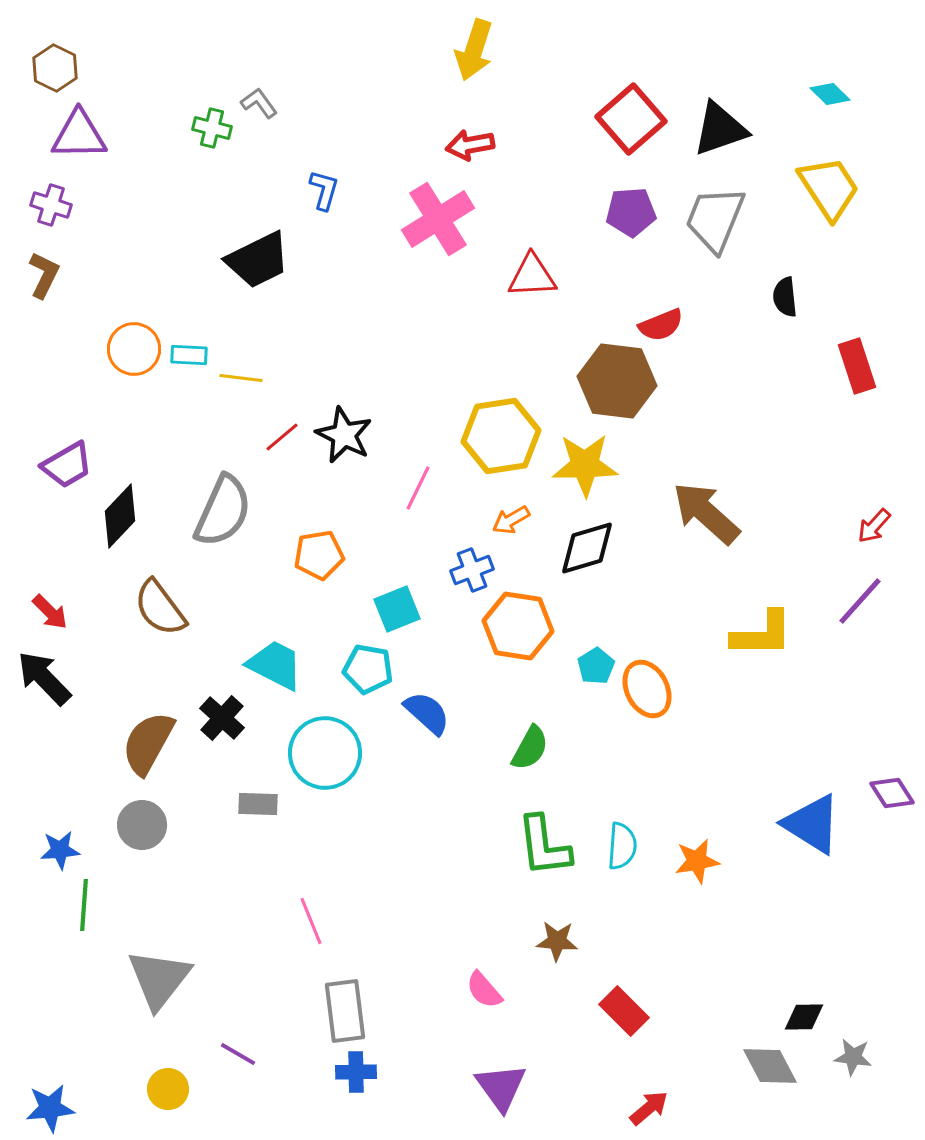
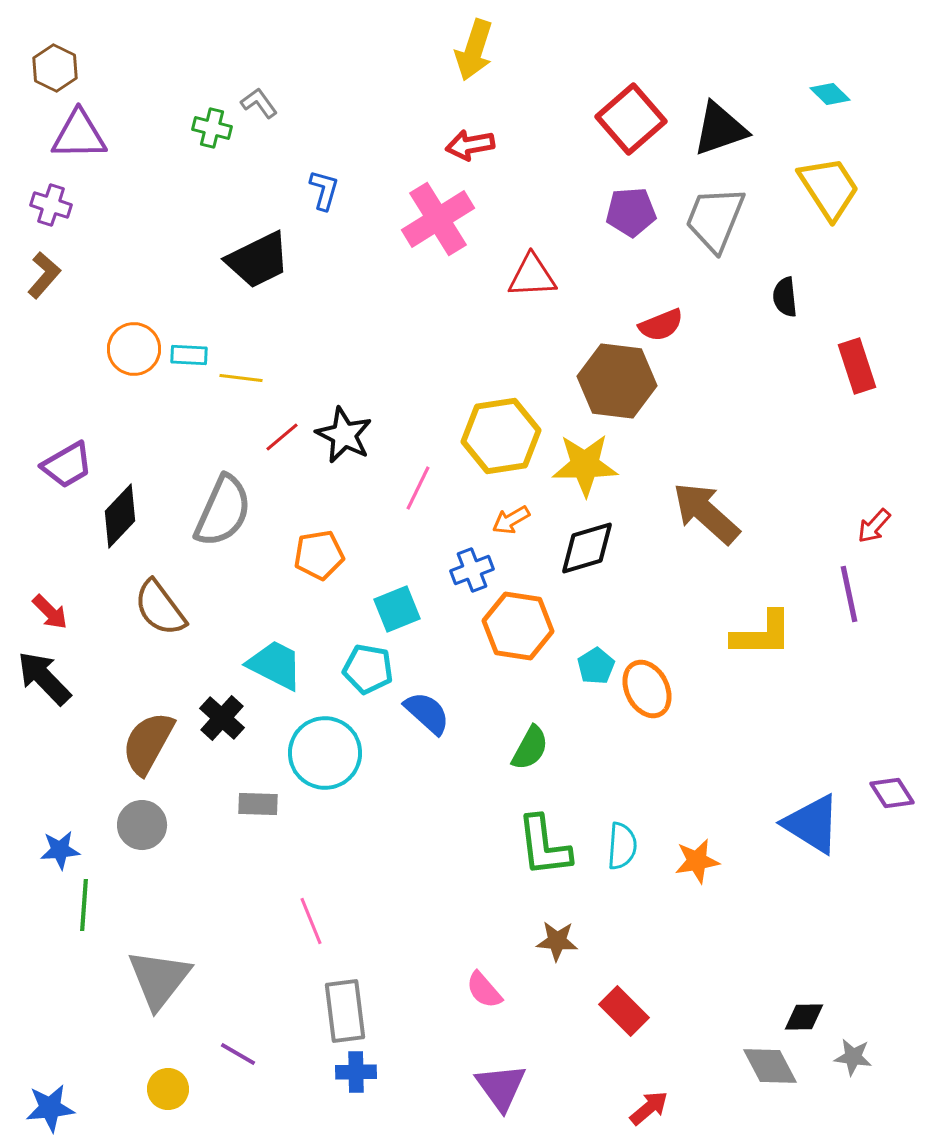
brown L-shape at (44, 275): rotated 15 degrees clockwise
purple line at (860, 601): moved 11 px left, 7 px up; rotated 54 degrees counterclockwise
